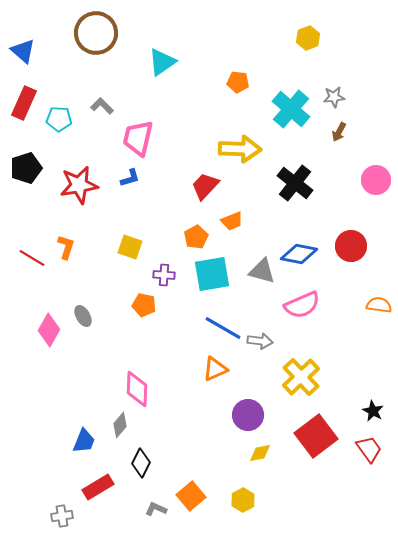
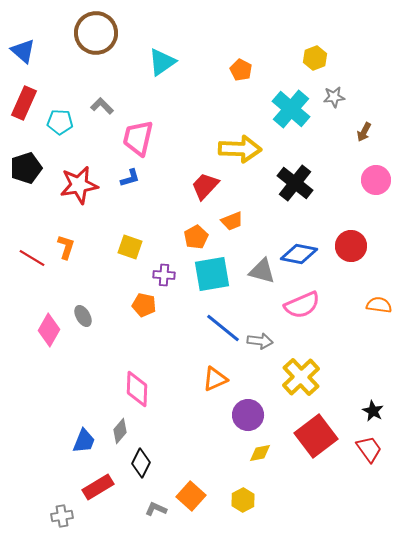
yellow hexagon at (308, 38): moved 7 px right, 20 px down
orange pentagon at (238, 82): moved 3 px right, 12 px up; rotated 20 degrees clockwise
cyan pentagon at (59, 119): moved 1 px right, 3 px down
brown arrow at (339, 132): moved 25 px right
blue line at (223, 328): rotated 9 degrees clockwise
orange triangle at (215, 369): moved 10 px down
gray diamond at (120, 425): moved 6 px down
orange square at (191, 496): rotated 8 degrees counterclockwise
